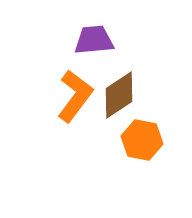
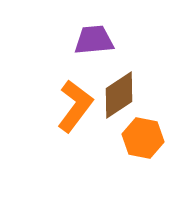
orange L-shape: moved 10 px down
orange hexagon: moved 1 px right, 2 px up
